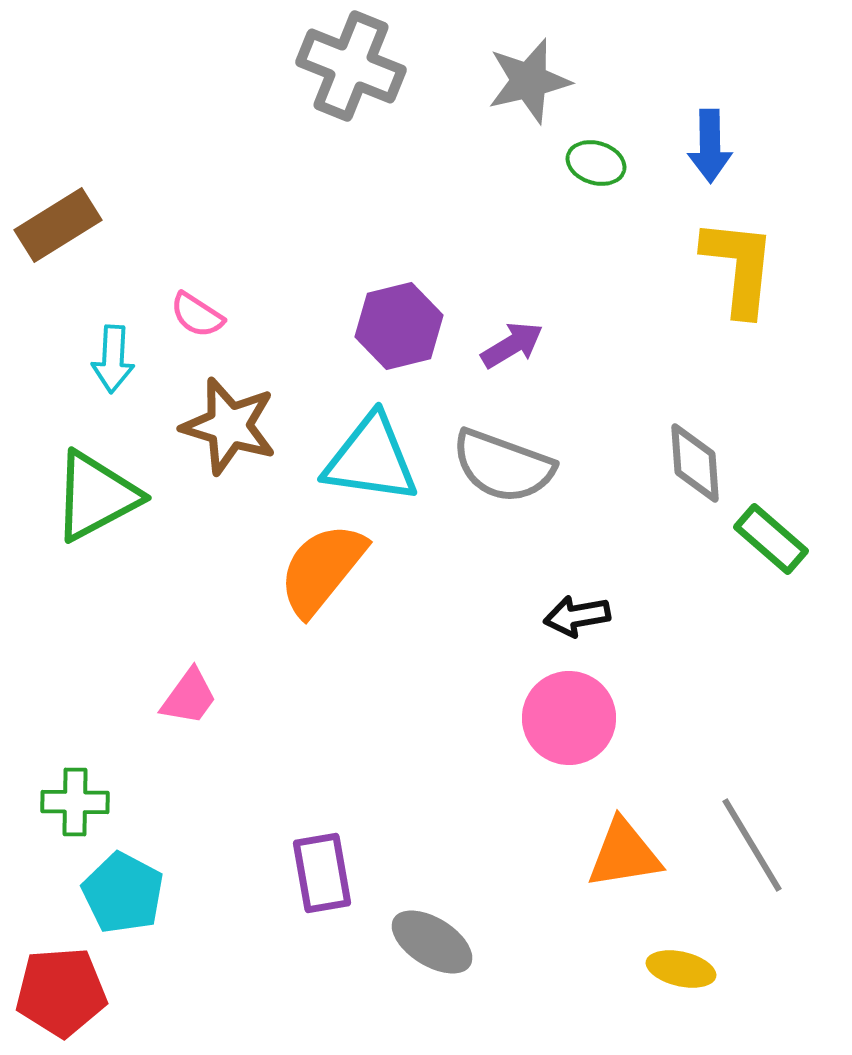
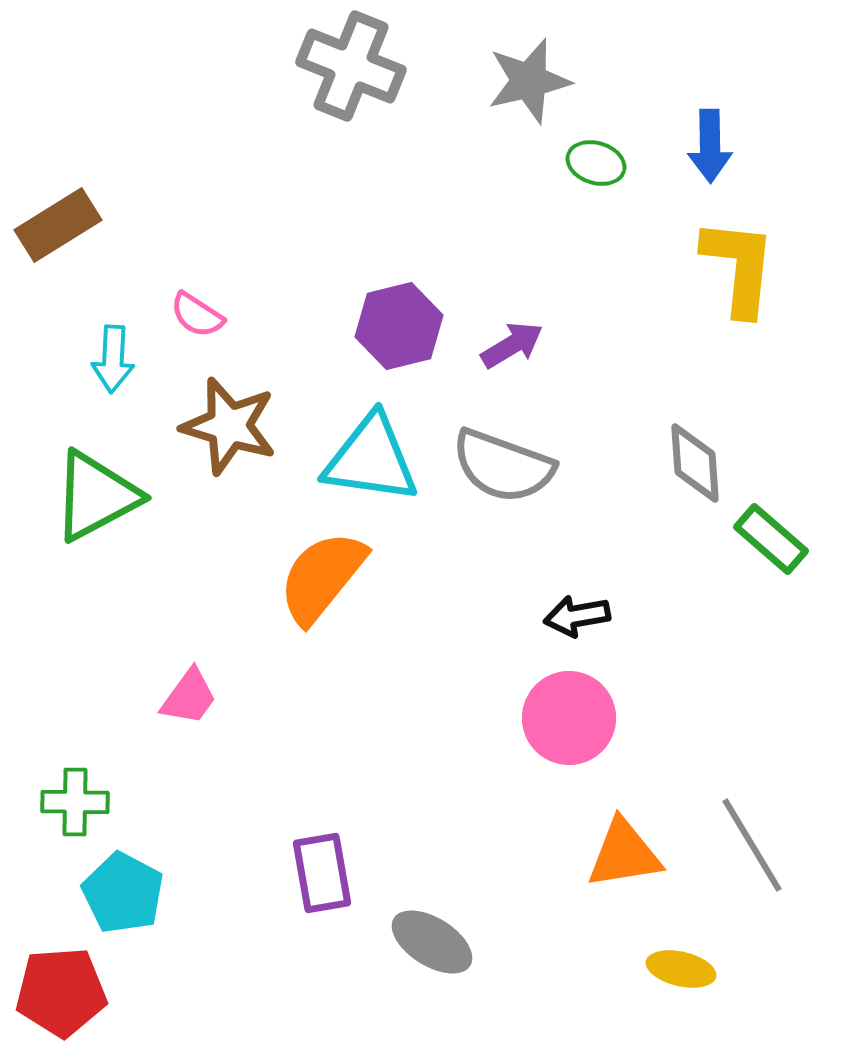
orange semicircle: moved 8 px down
